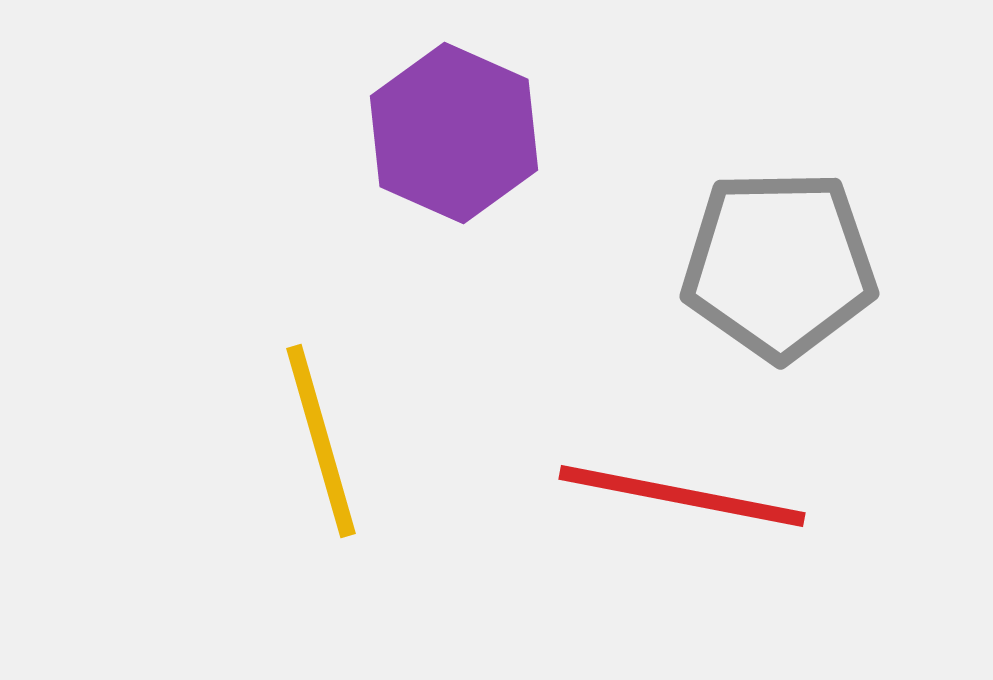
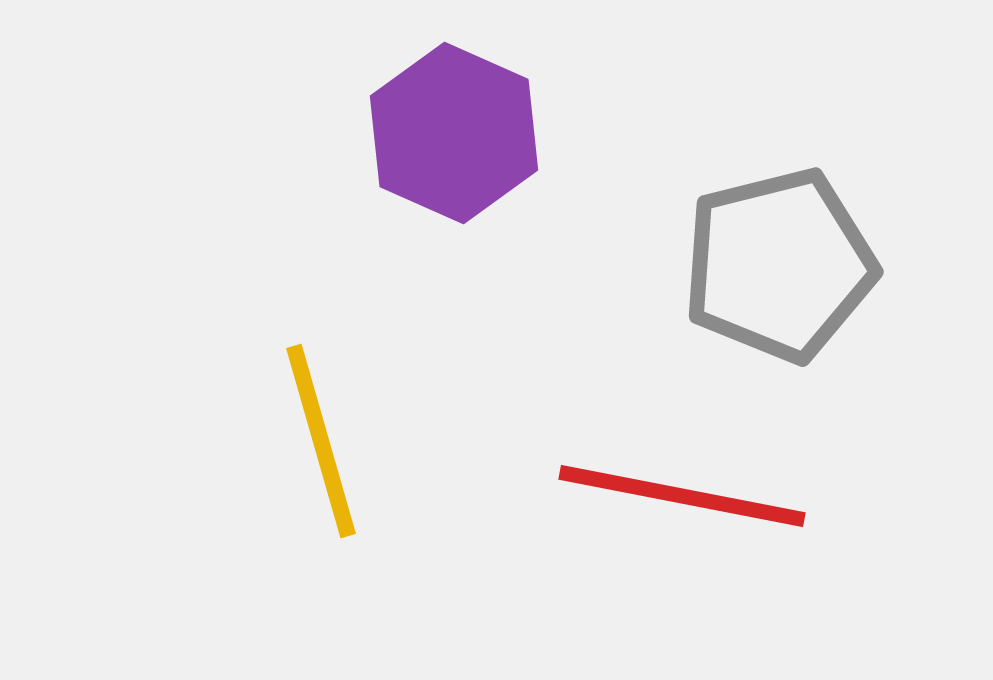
gray pentagon: rotated 13 degrees counterclockwise
